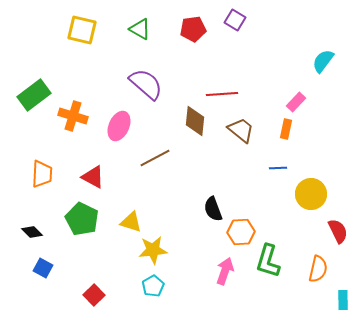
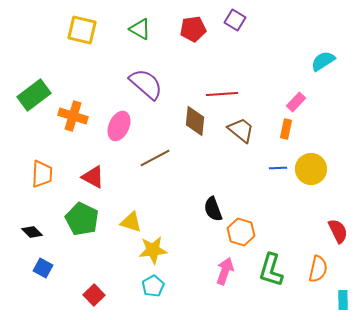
cyan semicircle: rotated 20 degrees clockwise
yellow circle: moved 25 px up
orange hexagon: rotated 20 degrees clockwise
green L-shape: moved 3 px right, 9 px down
